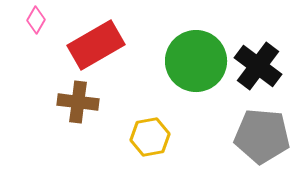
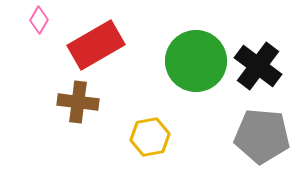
pink diamond: moved 3 px right
